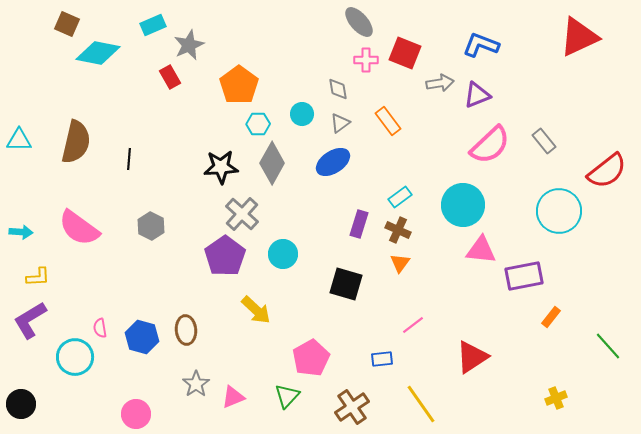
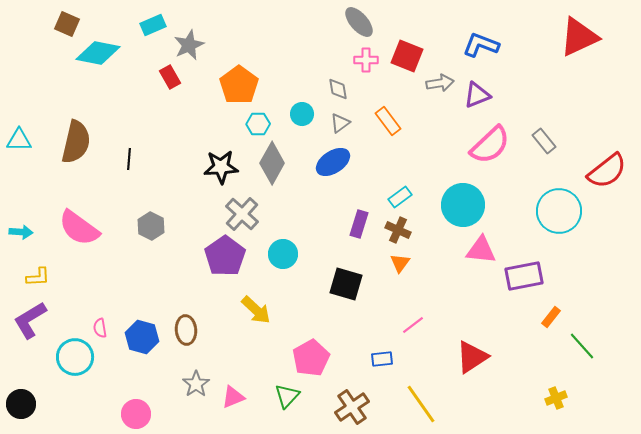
red square at (405, 53): moved 2 px right, 3 px down
green line at (608, 346): moved 26 px left
